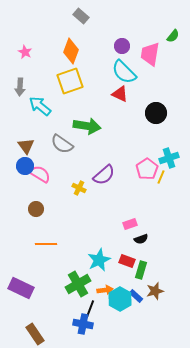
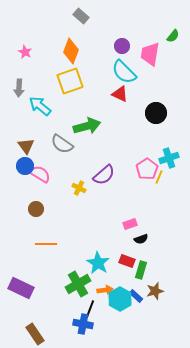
gray arrow: moved 1 px left, 1 px down
green arrow: rotated 24 degrees counterclockwise
yellow line: moved 2 px left
cyan star: moved 1 px left, 3 px down; rotated 15 degrees counterclockwise
